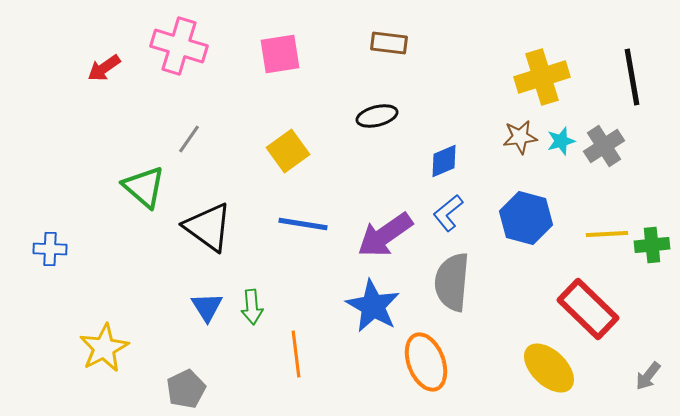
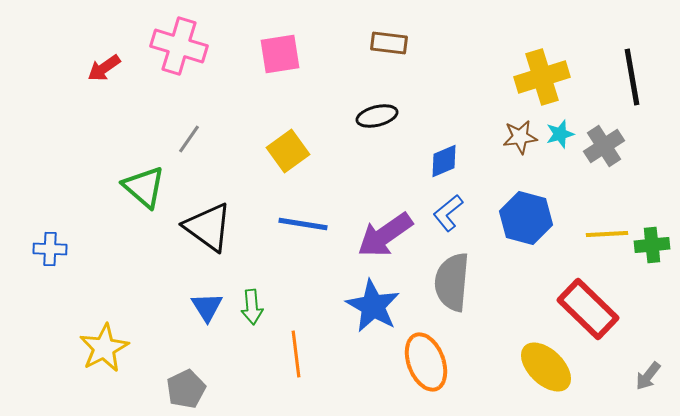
cyan star: moved 1 px left, 7 px up
yellow ellipse: moved 3 px left, 1 px up
